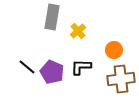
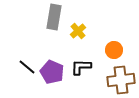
gray rectangle: moved 2 px right
brown cross: moved 1 px down
